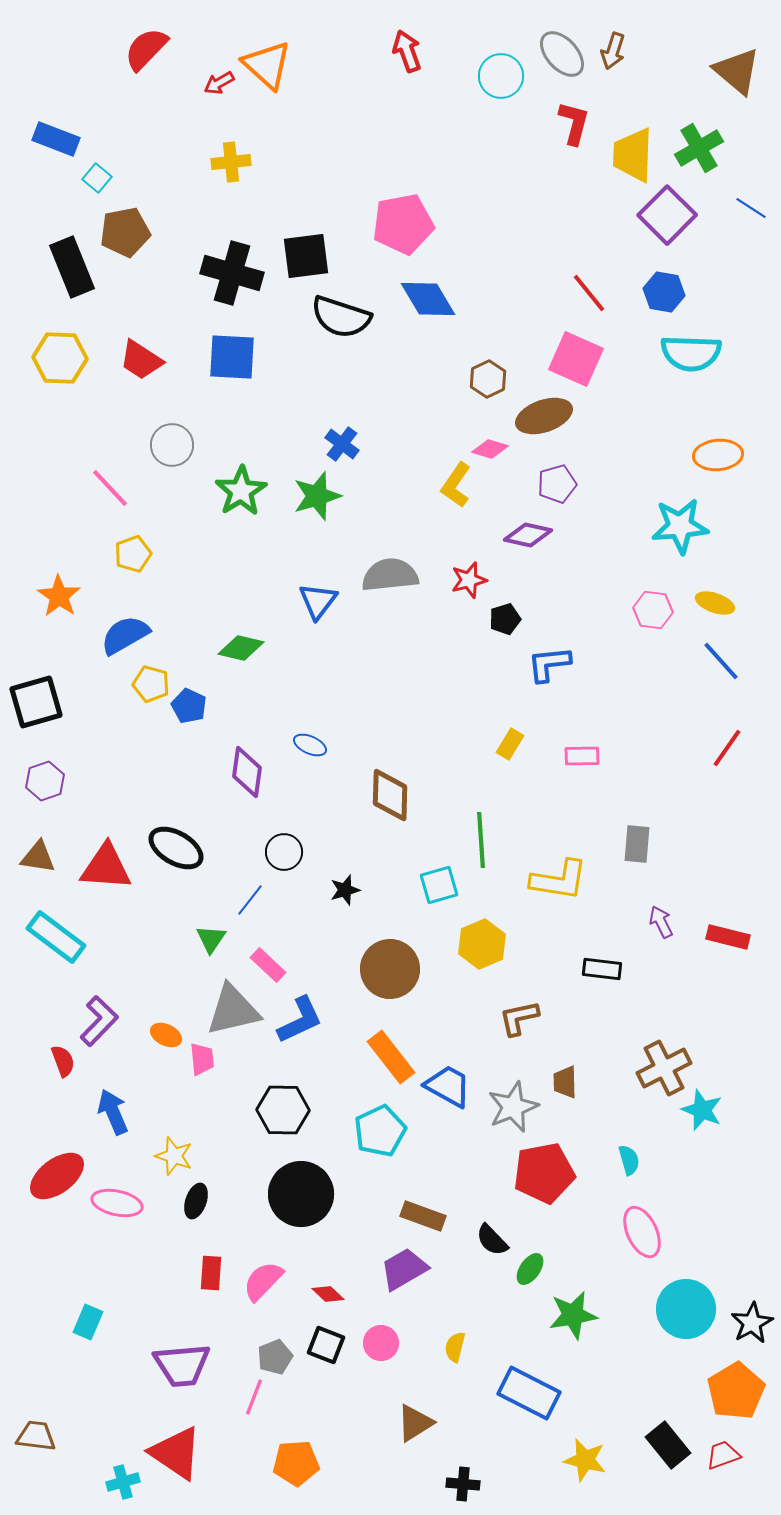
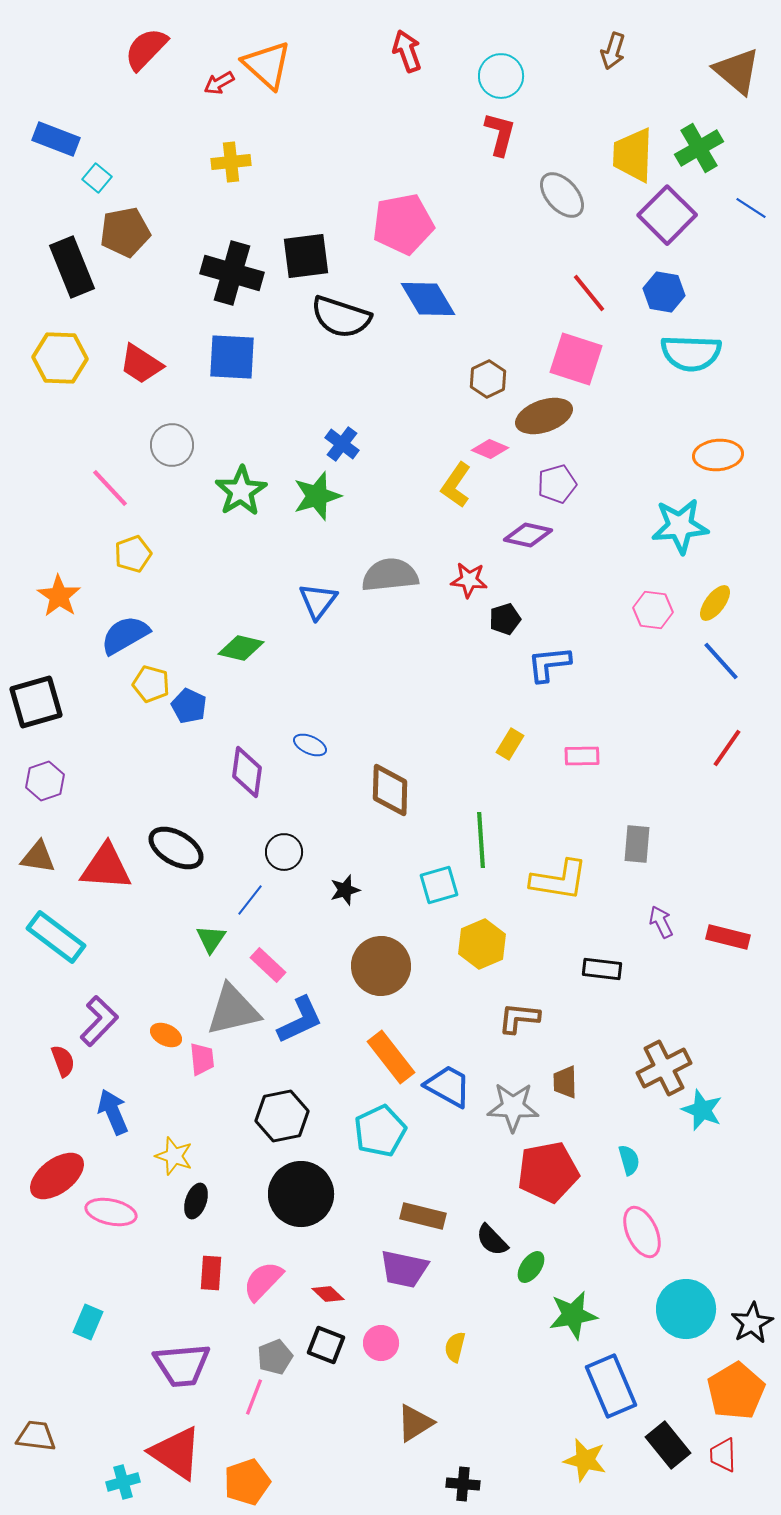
gray ellipse at (562, 54): moved 141 px down
red L-shape at (574, 123): moved 74 px left, 11 px down
pink square at (576, 359): rotated 6 degrees counterclockwise
red trapezoid at (141, 360): moved 4 px down
pink diamond at (490, 449): rotated 6 degrees clockwise
red star at (469, 580): rotated 21 degrees clockwise
yellow ellipse at (715, 603): rotated 72 degrees counterclockwise
brown diamond at (390, 795): moved 5 px up
brown circle at (390, 969): moved 9 px left, 3 px up
brown L-shape at (519, 1018): rotated 18 degrees clockwise
gray star at (513, 1107): rotated 24 degrees clockwise
black hexagon at (283, 1110): moved 1 px left, 6 px down; rotated 12 degrees counterclockwise
red pentagon at (544, 1173): moved 4 px right, 1 px up
pink ellipse at (117, 1203): moved 6 px left, 9 px down
brown rectangle at (423, 1216): rotated 6 degrees counterclockwise
purple trapezoid at (404, 1269): rotated 138 degrees counterclockwise
green ellipse at (530, 1269): moved 1 px right, 2 px up
blue rectangle at (529, 1393): moved 82 px right, 7 px up; rotated 40 degrees clockwise
red trapezoid at (723, 1455): rotated 72 degrees counterclockwise
orange pentagon at (296, 1463): moved 49 px left, 19 px down; rotated 15 degrees counterclockwise
